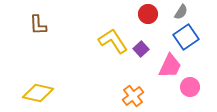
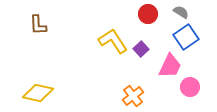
gray semicircle: rotated 91 degrees counterclockwise
